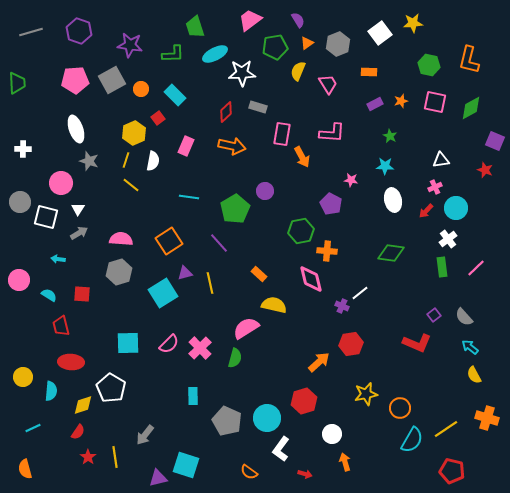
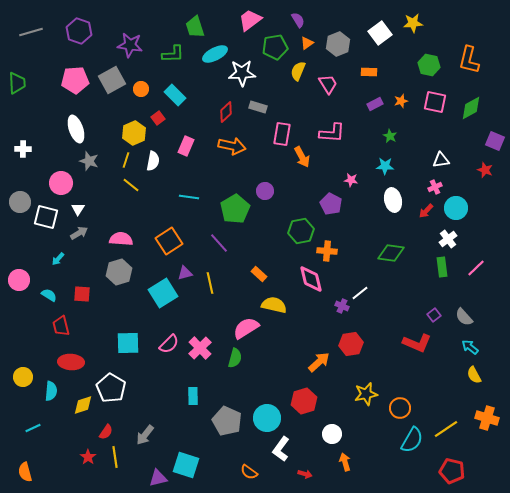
cyan arrow at (58, 259): rotated 56 degrees counterclockwise
red semicircle at (78, 432): moved 28 px right
orange semicircle at (25, 469): moved 3 px down
